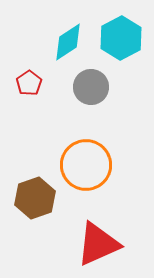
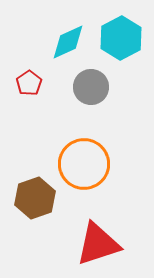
cyan diamond: rotated 9 degrees clockwise
orange circle: moved 2 px left, 1 px up
red triangle: rotated 6 degrees clockwise
